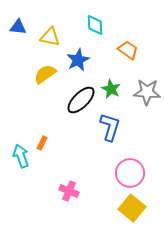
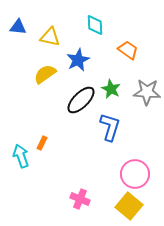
pink circle: moved 5 px right, 1 px down
pink cross: moved 11 px right, 8 px down
yellow square: moved 3 px left, 2 px up
